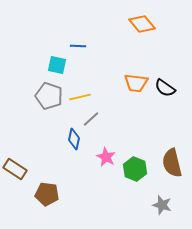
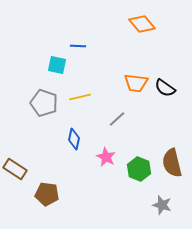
gray pentagon: moved 5 px left, 7 px down
gray line: moved 26 px right
green hexagon: moved 4 px right
